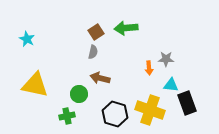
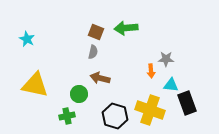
brown square: rotated 35 degrees counterclockwise
orange arrow: moved 2 px right, 3 px down
black hexagon: moved 2 px down
